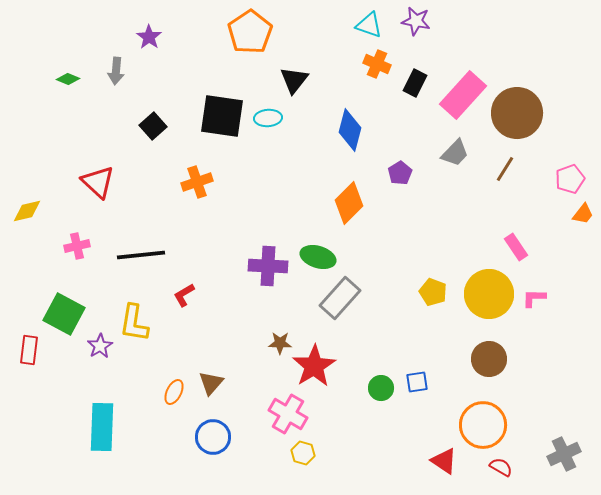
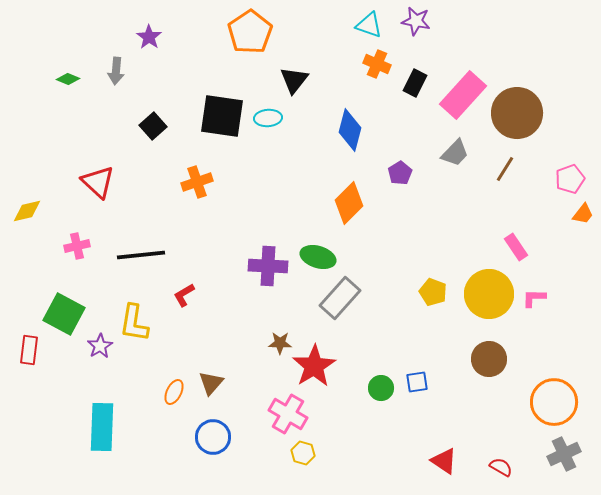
orange circle at (483, 425): moved 71 px right, 23 px up
